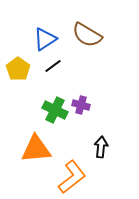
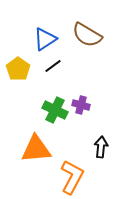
orange L-shape: rotated 24 degrees counterclockwise
